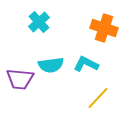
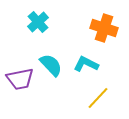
cyan cross: moved 1 px left
cyan semicircle: rotated 125 degrees counterclockwise
purple trapezoid: rotated 16 degrees counterclockwise
